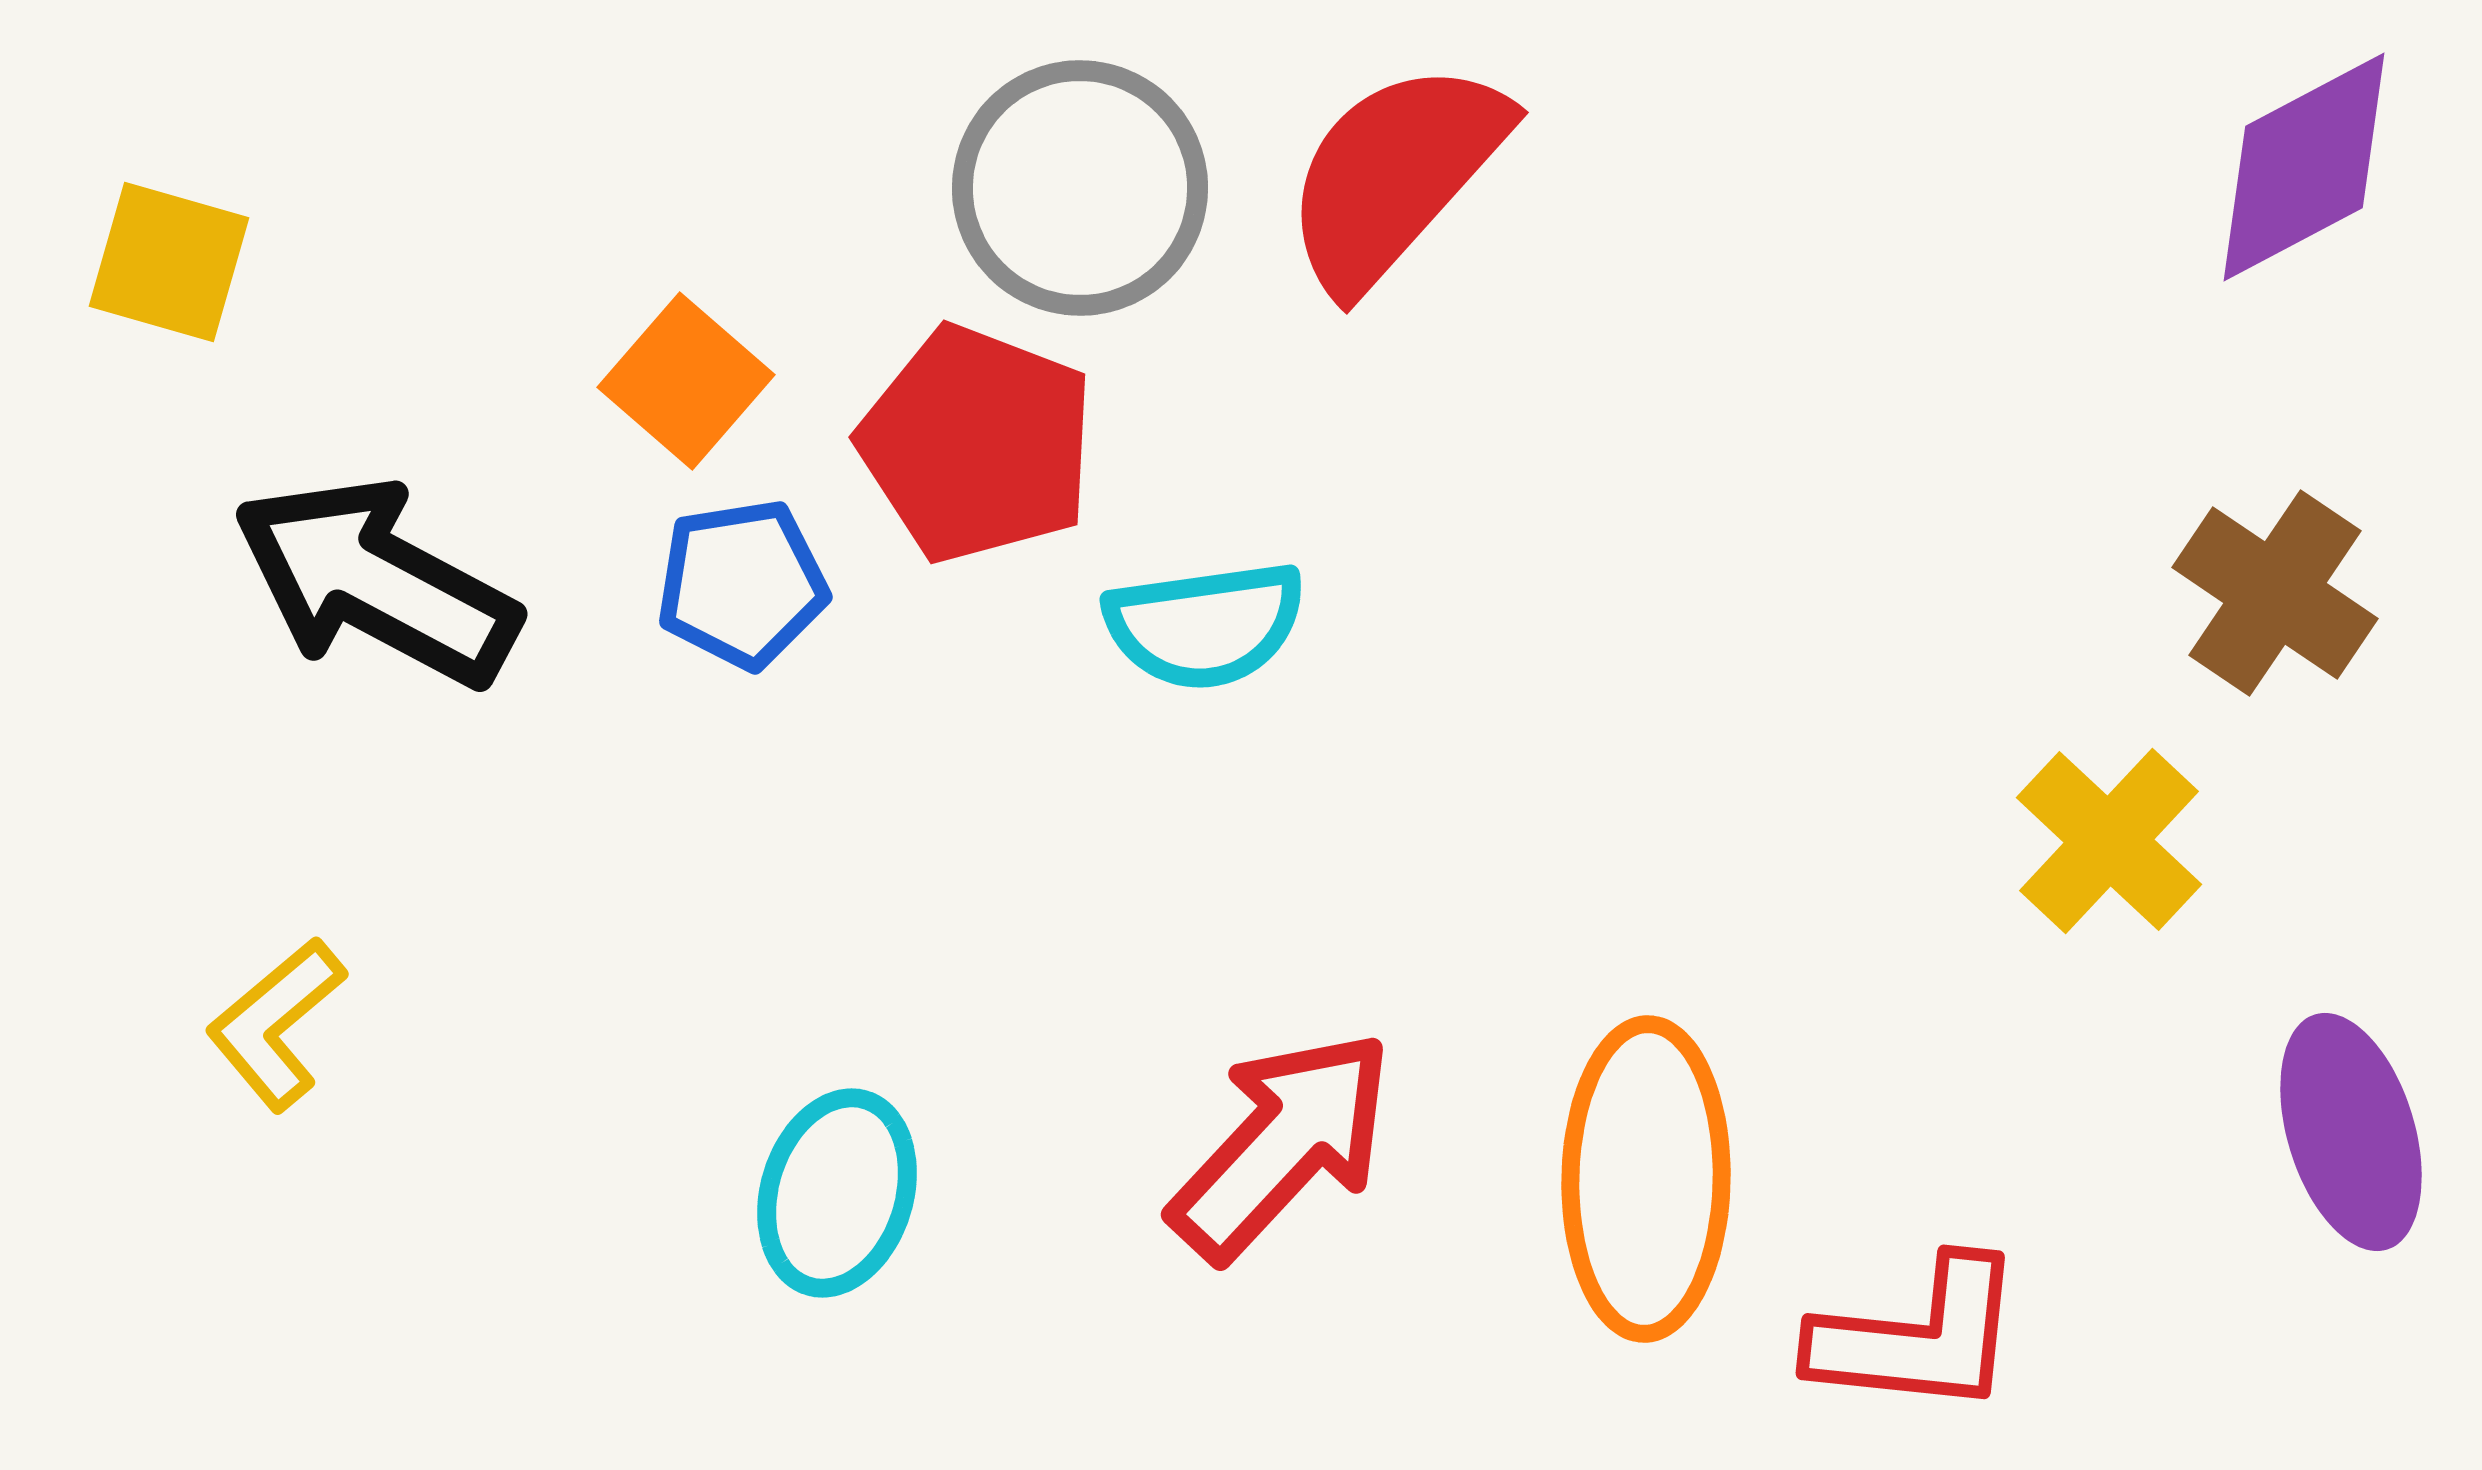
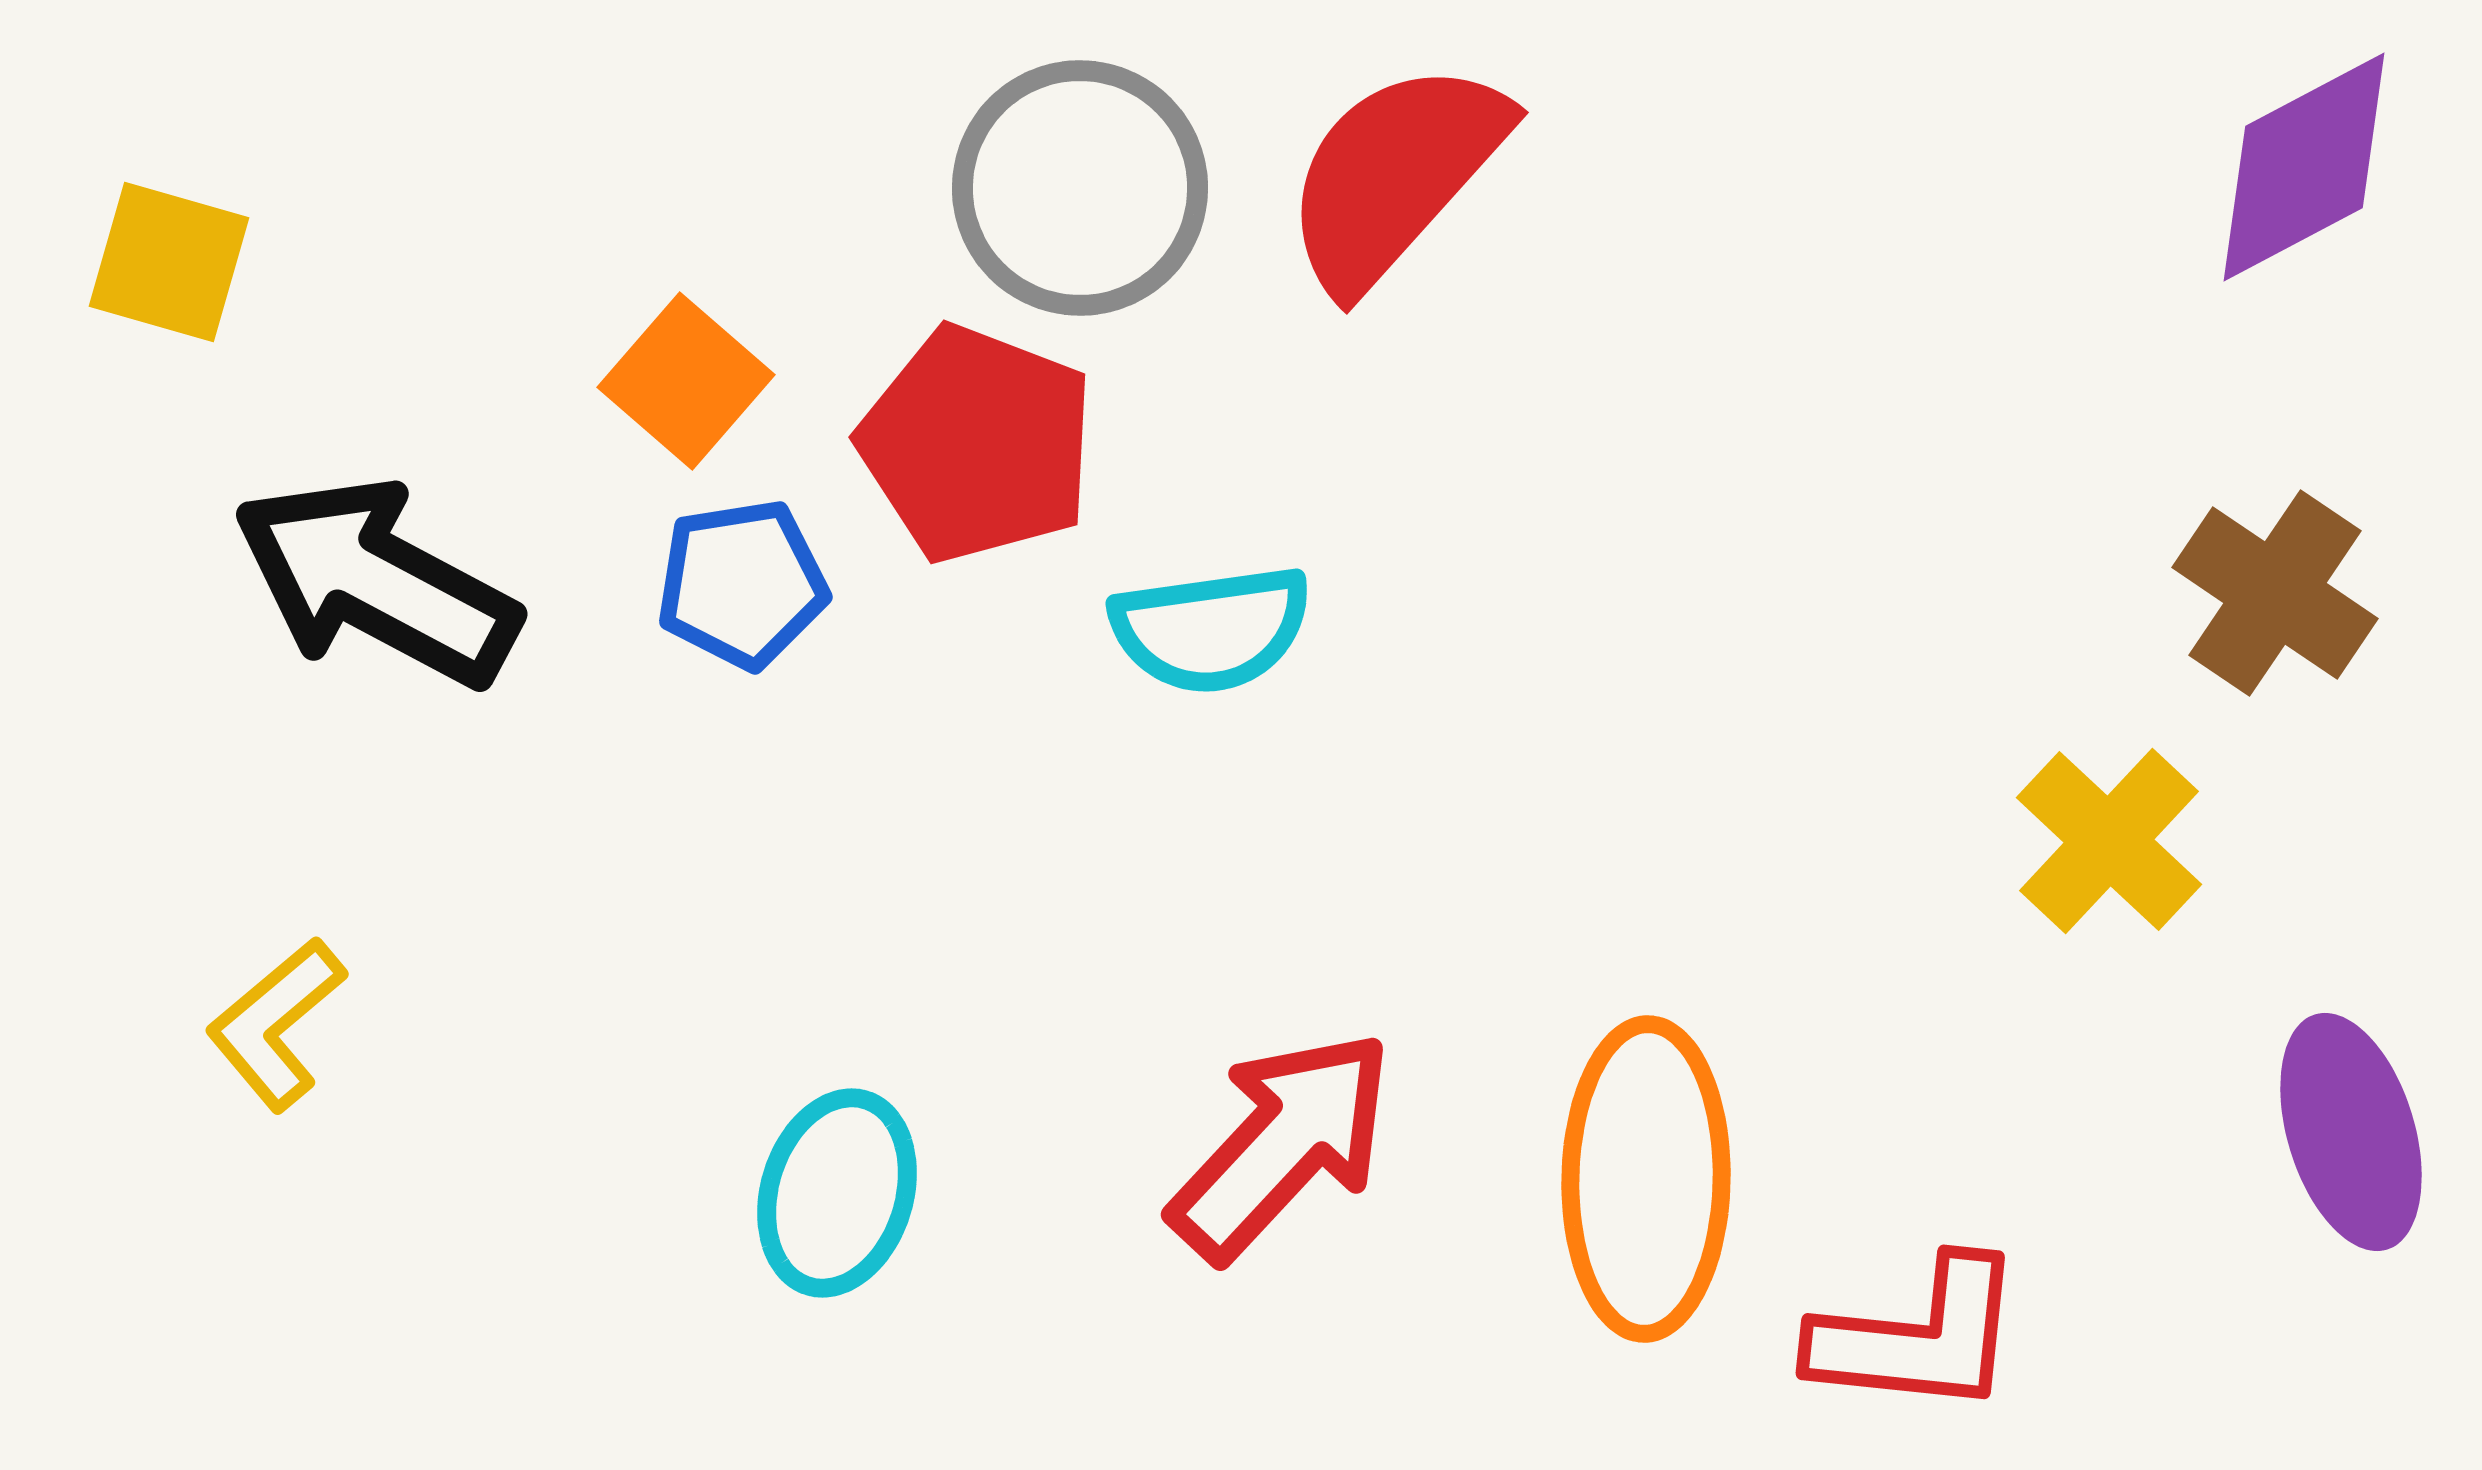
cyan semicircle: moved 6 px right, 4 px down
